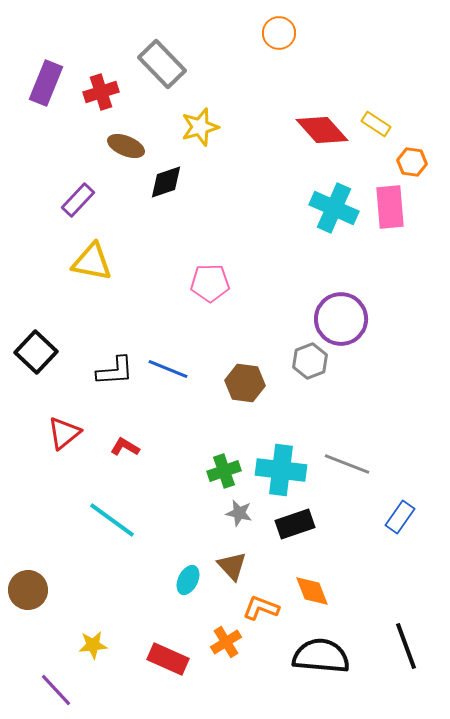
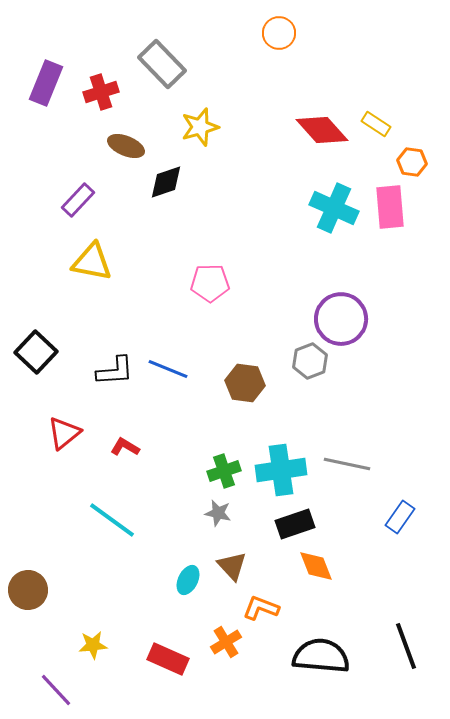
gray line at (347, 464): rotated 9 degrees counterclockwise
cyan cross at (281, 470): rotated 15 degrees counterclockwise
gray star at (239, 513): moved 21 px left
orange diamond at (312, 591): moved 4 px right, 25 px up
